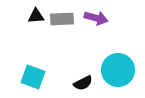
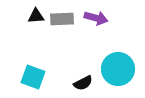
cyan circle: moved 1 px up
